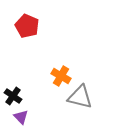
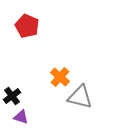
orange cross: moved 1 px left, 1 px down; rotated 12 degrees clockwise
black cross: moved 1 px left; rotated 18 degrees clockwise
purple triangle: rotated 28 degrees counterclockwise
